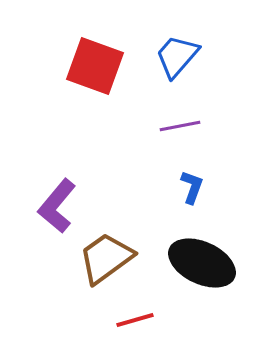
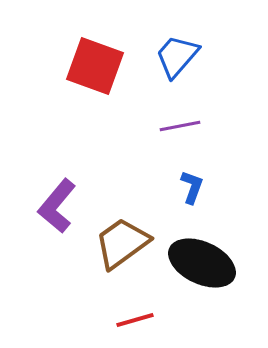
brown trapezoid: moved 16 px right, 15 px up
